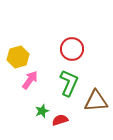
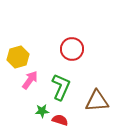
green L-shape: moved 8 px left, 4 px down
brown triangle: moved 1 px right
green star: rotated 16 degrees clockwise
red semicircle: rotated 35 degrees clockwise
